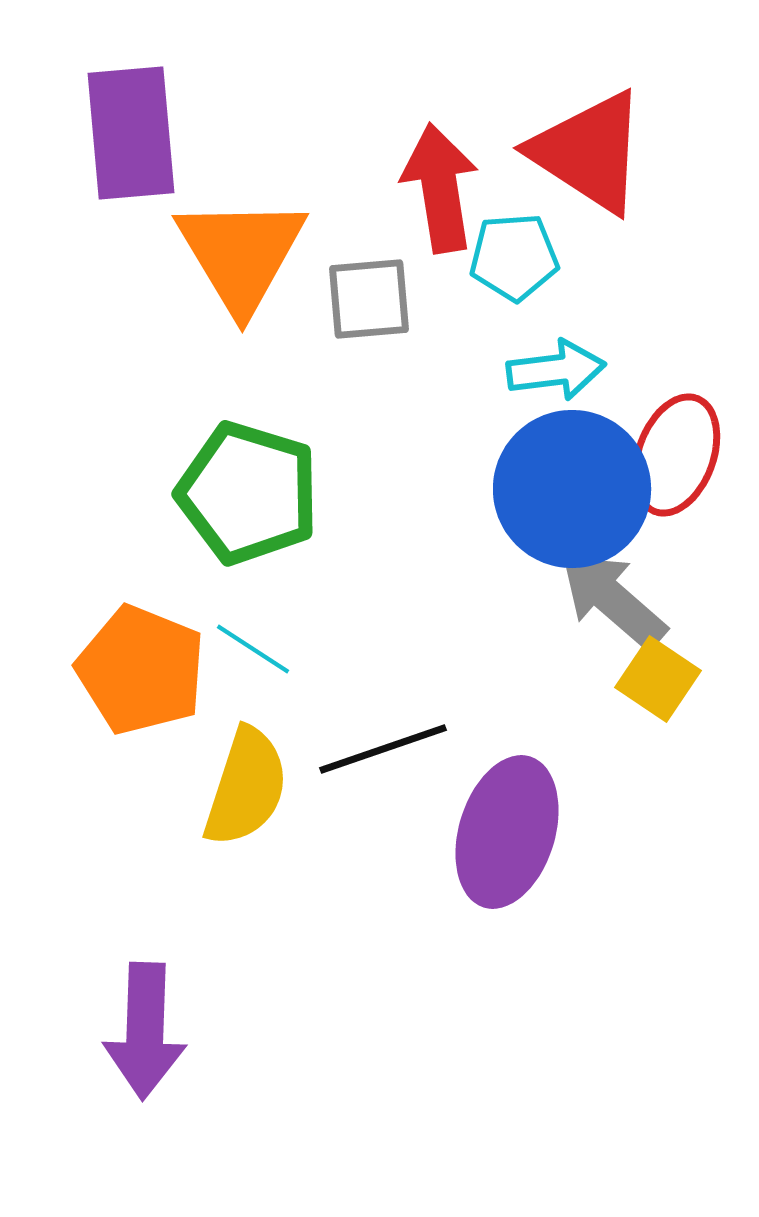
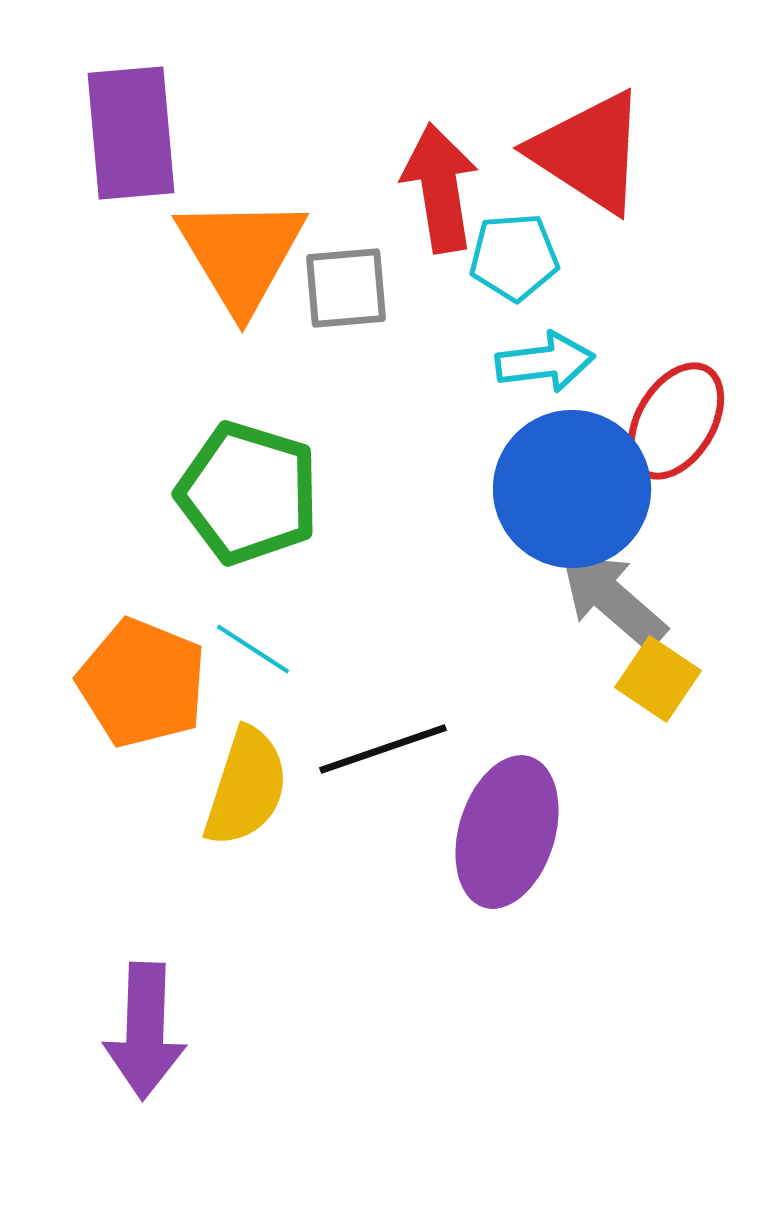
gray square: moved 23 px left, 11 px up
cyan arrow: moved 11 px left, 8 px up
red ellipse: moved 34 px up; rotated 11 degrees clockwise
orange pentagon: moved 1 px right, 13 px down
